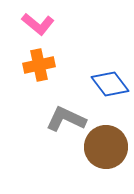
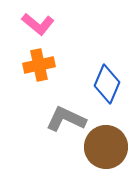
blue diamond: moved 3 px left; rotated 60 degrees clockwise
